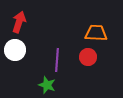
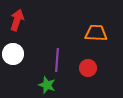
red arrow: moved 2 px left, 2 px up
white circle: moved 2 px left, 4 px down
red circle: moved 11 px down
